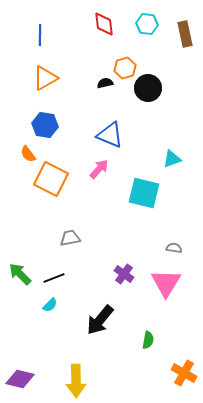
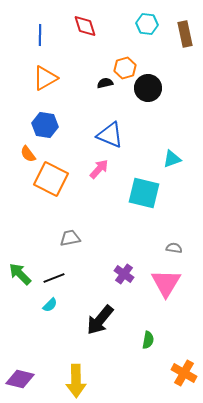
red diamond: moved 19 px left, 2 px down; rotated 10 degrees counterclockwise
